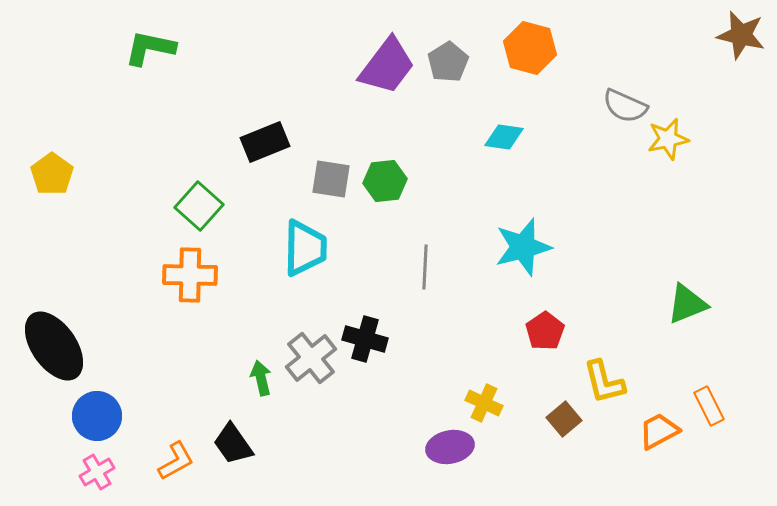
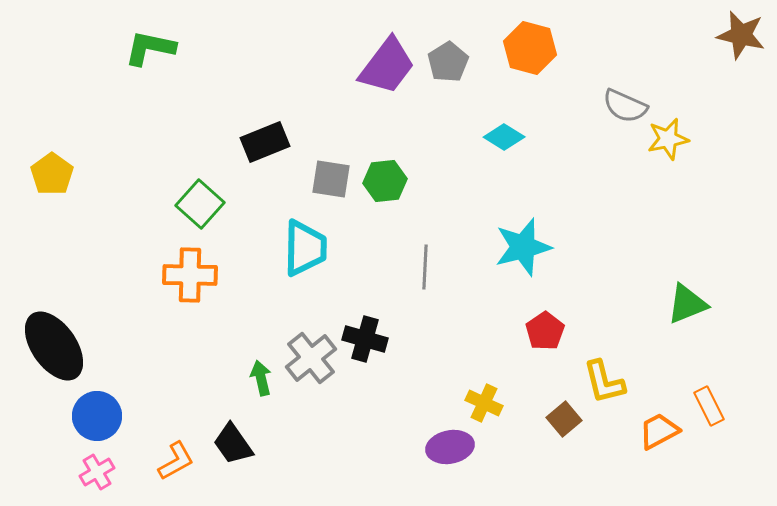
cyan diamond: rotated 24 degrees clockwise
green square: moved 1 px right, 2 px up
